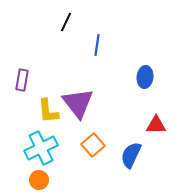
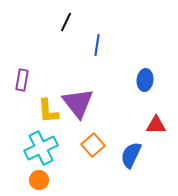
blue ellipse: moved 3 px down
